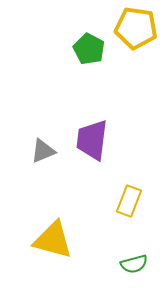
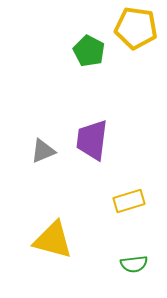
green pentagon: moved 2 px down
yellow rectangle: rotated 52 degrees clockwise
green semicircle: rotated 8 degrees clockwise
